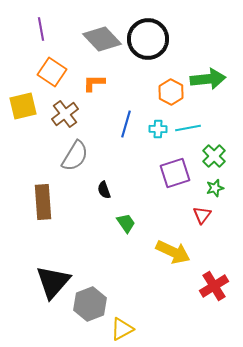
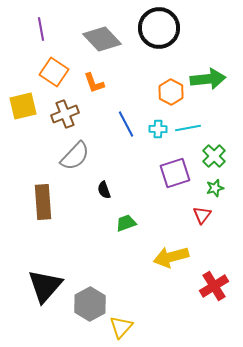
black circle: moved 11 px right, 11 px up
orange square: moved 2 px right
orange L-shape: rotated 110 degrees counterclockwise
brown cross: rotated 16 degrees clockwise
blue line: rotated 44 degrees counterclockwise
gray semicircle: rotated 12 degrees clockwise
green trapezoid: rotated 75 degrees counterclockwise
yellow arrow: moved 2 px left, 5 px down; rotated 140 degrees clockwise
black triangle: moved 8 px left, 4 px down
gray hexagon: rotated 8 degrees counterclockwise
yellow triangle: moved 1 px left, 2 px up; rotated 20 degrees counterclockwise
